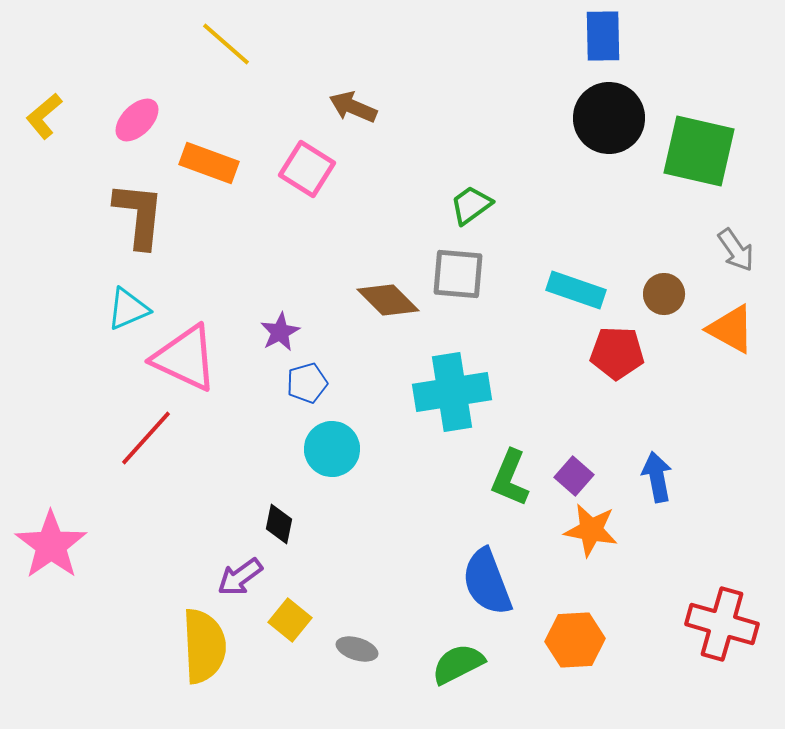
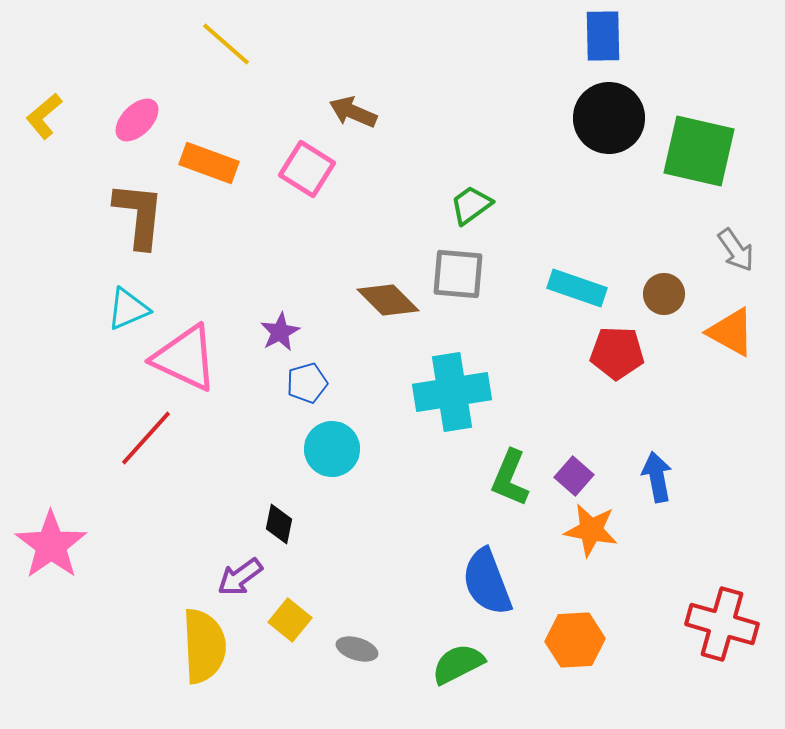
brown arrow: moved 5 px down
cyan rectangle: moved 1 px right, 2 px up
orange triangle: moved 3 px down
